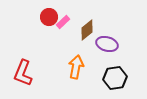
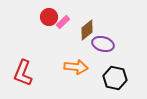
purple ellipse: moved 4 px left
orange arrow: rotated 85 degrees clockwise
black hexagon: rotated 20 degrees clockwise
